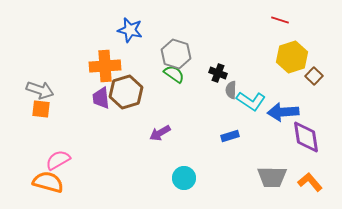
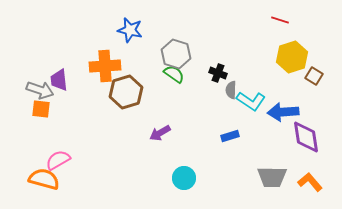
brown square: rotated 12 degrees counterclockwise
purple trapezoid: moved 42 px left, 18 px up
orange semicircle: moved 4 px left, 3 px up
